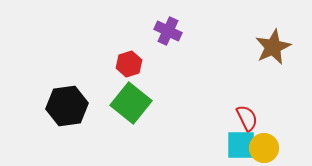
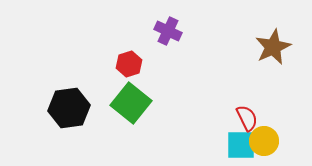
black hexagon: moved 2 px right, 2 px down
yellow circle: moved 7 px up
